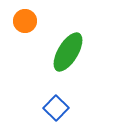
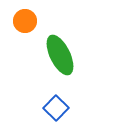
green ellipse: moved 8 px left, 3 px down; rotated 57 degrees counterclockwise
